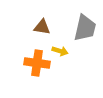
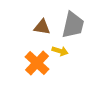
gray trapezoid: moved 12 px left, 3 px up
orange cross: rotated 35 degrees clockwise
